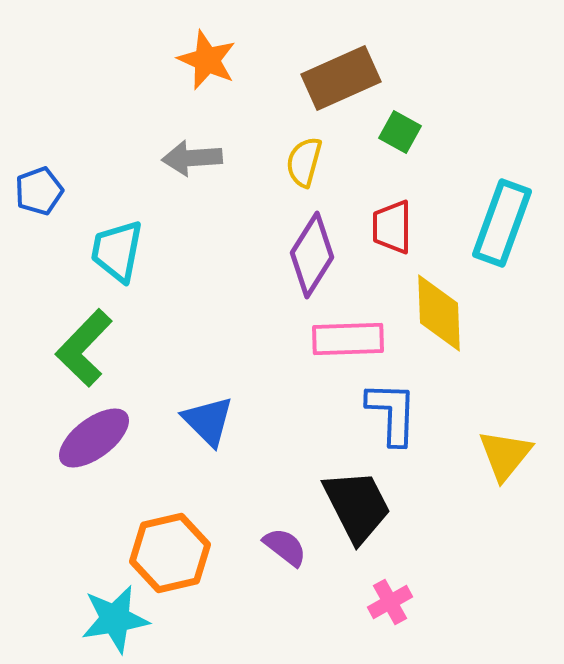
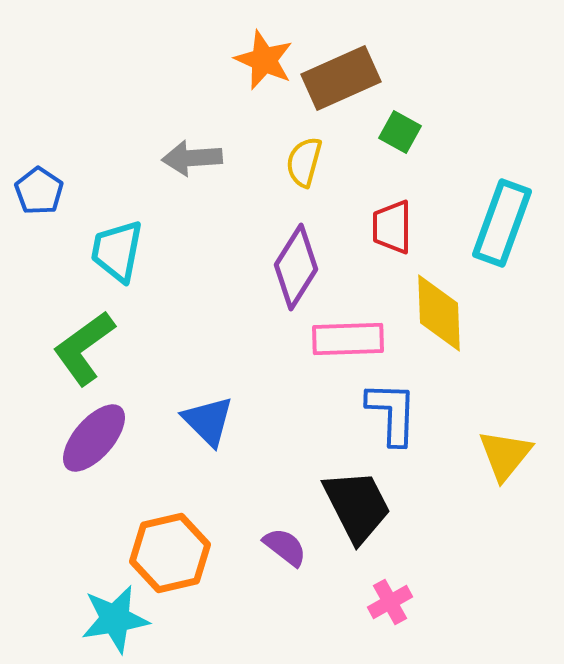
orange star: moved 57 px right
blue pentagon: rotated 18 degrees counterclockwise
purple diamond: moved 16 px left, 12 px down
green L-shape: rotated 10 degrees clockwise
purple ellipse: rotated 12 degrees counterclockwise
